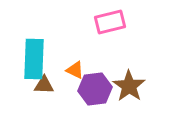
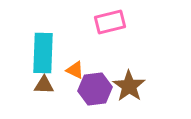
cyan rectangle: moved 9 px right, 6 px up
